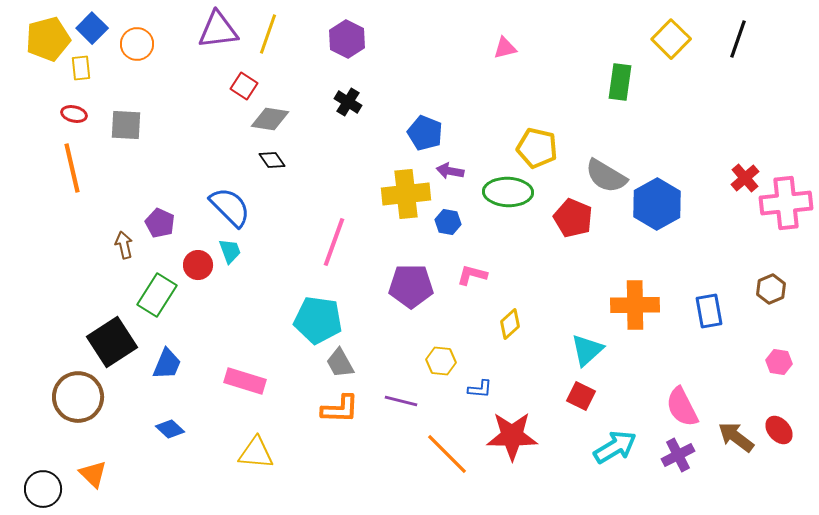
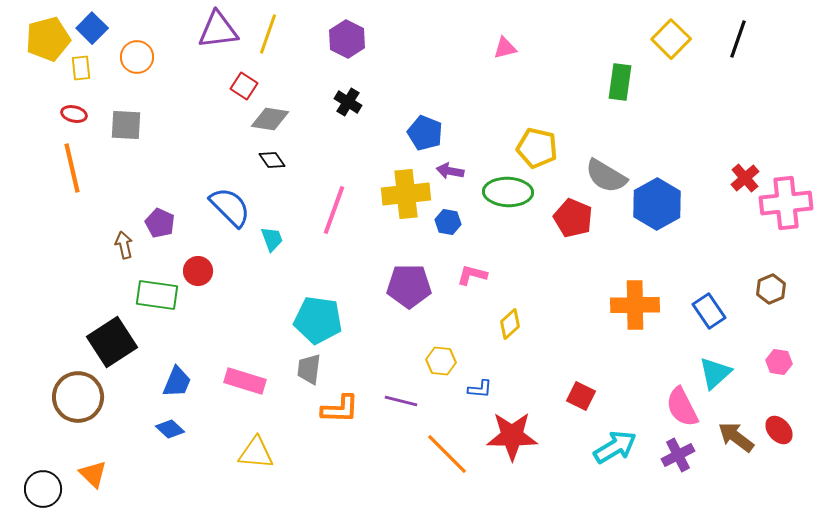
orange circle at (137, 44): moved 13 px down
pink line at (334, 242): moved 32 px up
cyan trapezoid at (230, 251): moved 42 px right, 12 px up
red circle at (198, 265): moved 6 px down
purple pentagon at (411, 286): moved 2 px left
green rectangle at (157, 295): rotated 66 degrees clockwise
blue rectangle at (709, 311): rotated 24 degrees counterclockwise
cyan triangle at (587, 350): moved 128 px right, 23 px down
gray trapezoid at (340, 363): moved 31 px left, 6 px down; rotated 36 degrees clockwise
blue trapezoid at (167, 364): moved 10 px right, 18 px down
